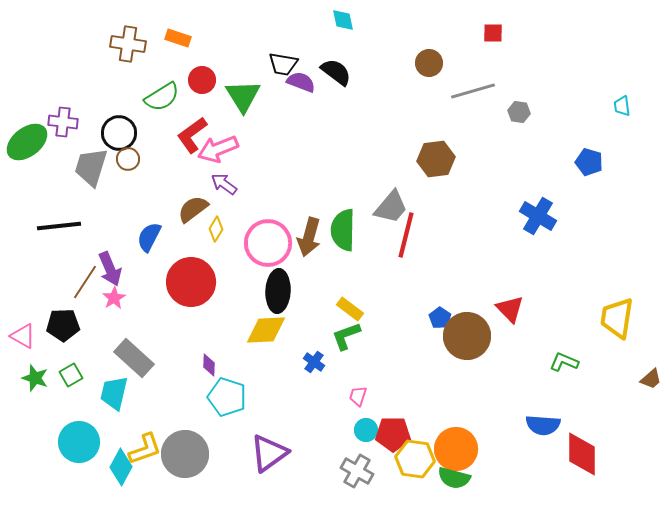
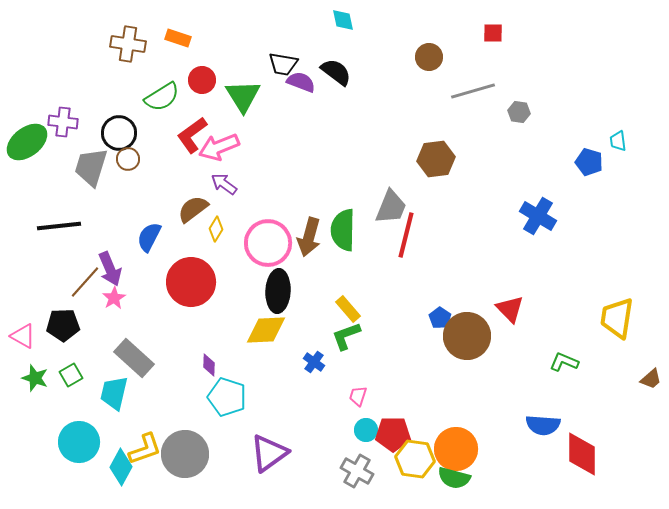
brown circle at (429, 63): moved 6 px up
cyan trapezoid at (622, 106): moved 4 px left, 35 px down
pink arrow at (218, 149): moved 1 px right, 2 px up
gray trapezoid at (391, 207): rotated 18 degrees counterclockwise
brown line at (85, 282): rotated 9 degrees clockwise
yellow rectangle at (350, 309): moved 2 px left; rotated 12 degrees clockwise
